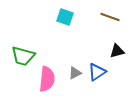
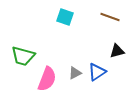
pink semicircle: rotated 15 degrees clockwise
